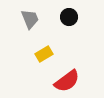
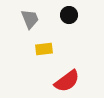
black circle: moved 2 px up
yellow rectangle: moved 5 px up; rotated 24 degrees clockwise
